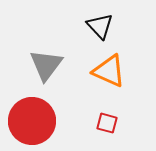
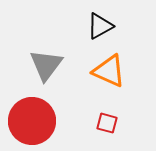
black triangle: rotated 44 degrees clockwise
